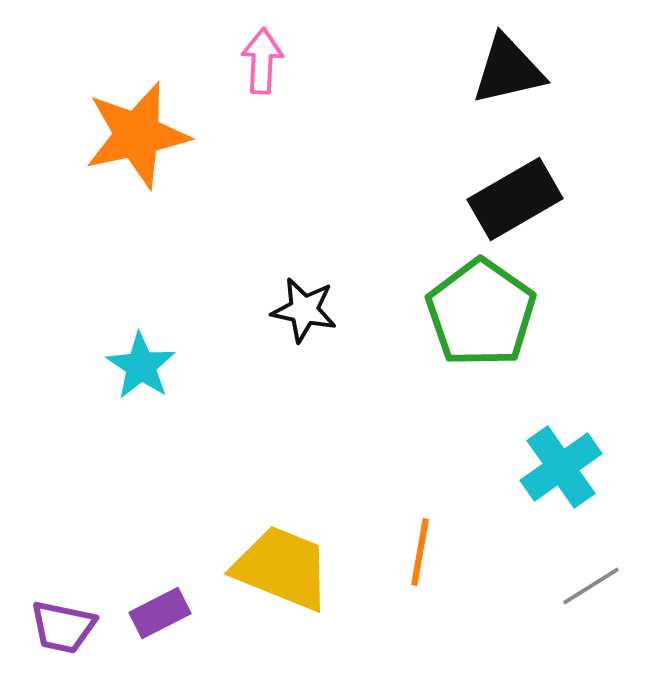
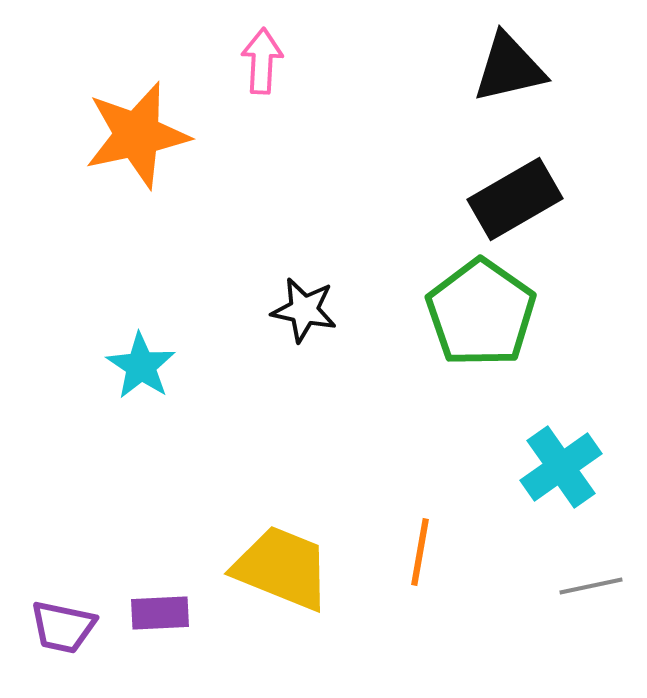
black triangle: moved 1 px right, 2 px up
gray line: rotated 20 degrees clockwise
purple rectangle: rotated 24 degrees clockwise
